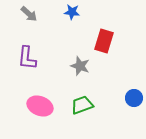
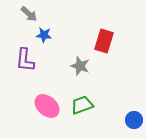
blue star: moved 28 px left, 23 px down
purple L-shape: moved 2 px left, 2 px down
blue circle: moved 22 px down
pink ellipse: moved 7 px right; rotated 20 degrees clockwise
